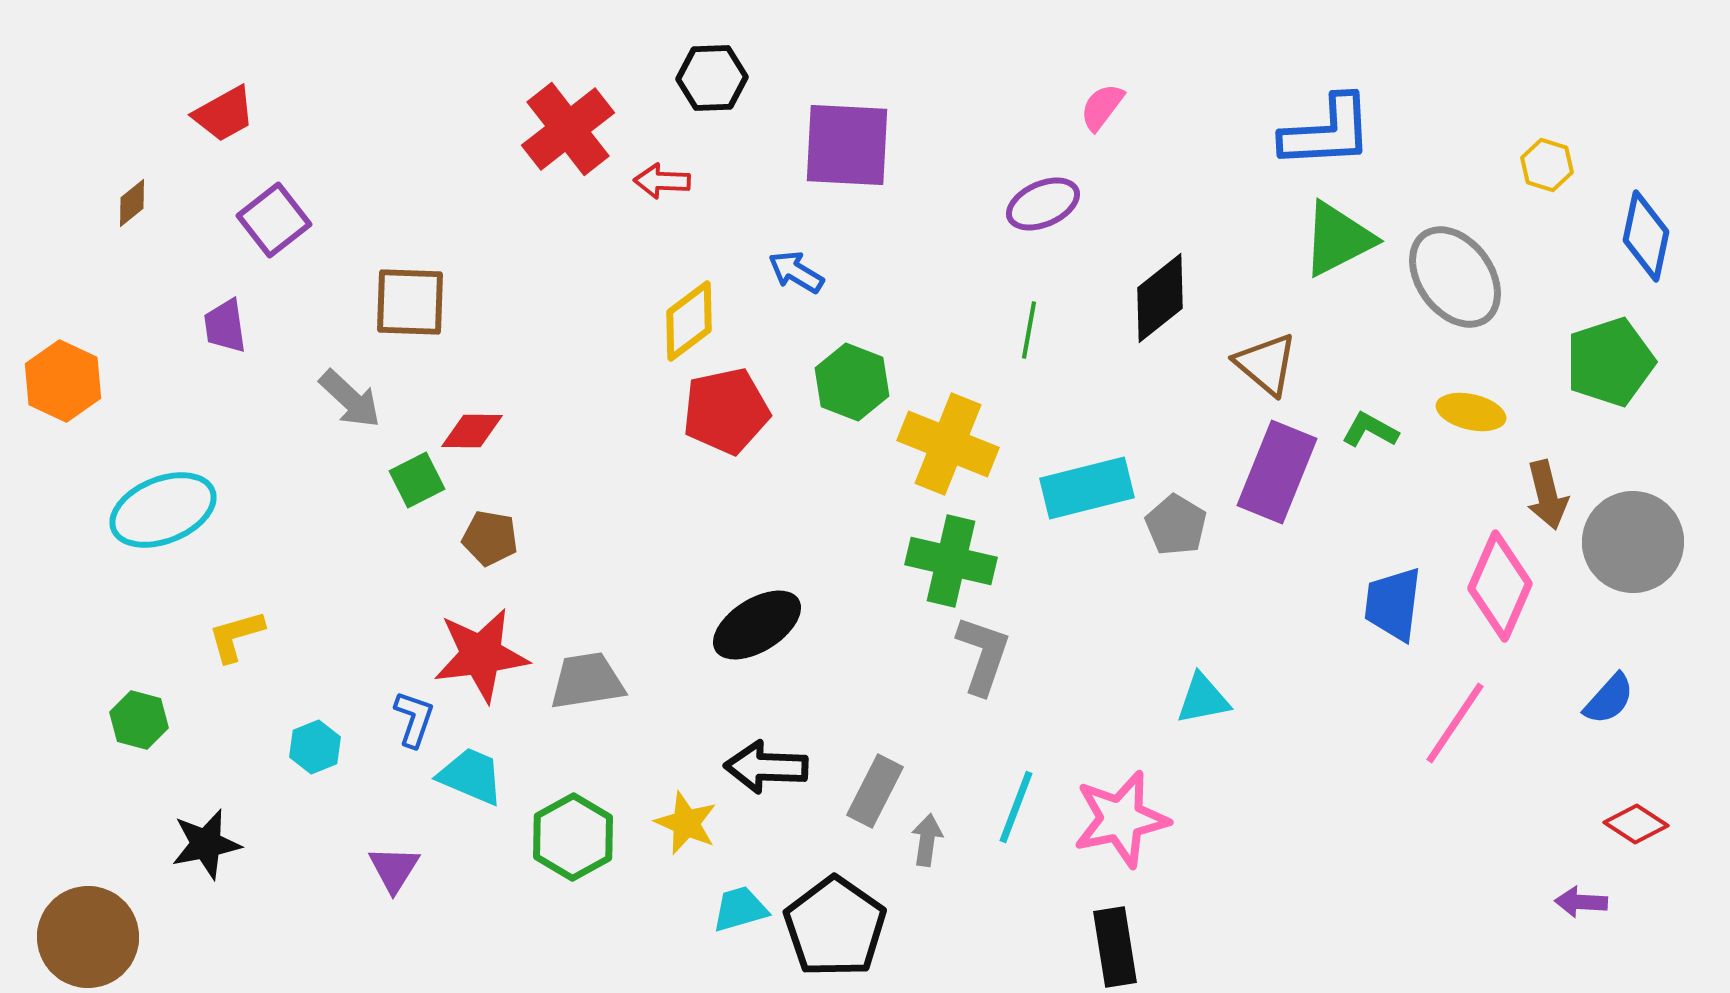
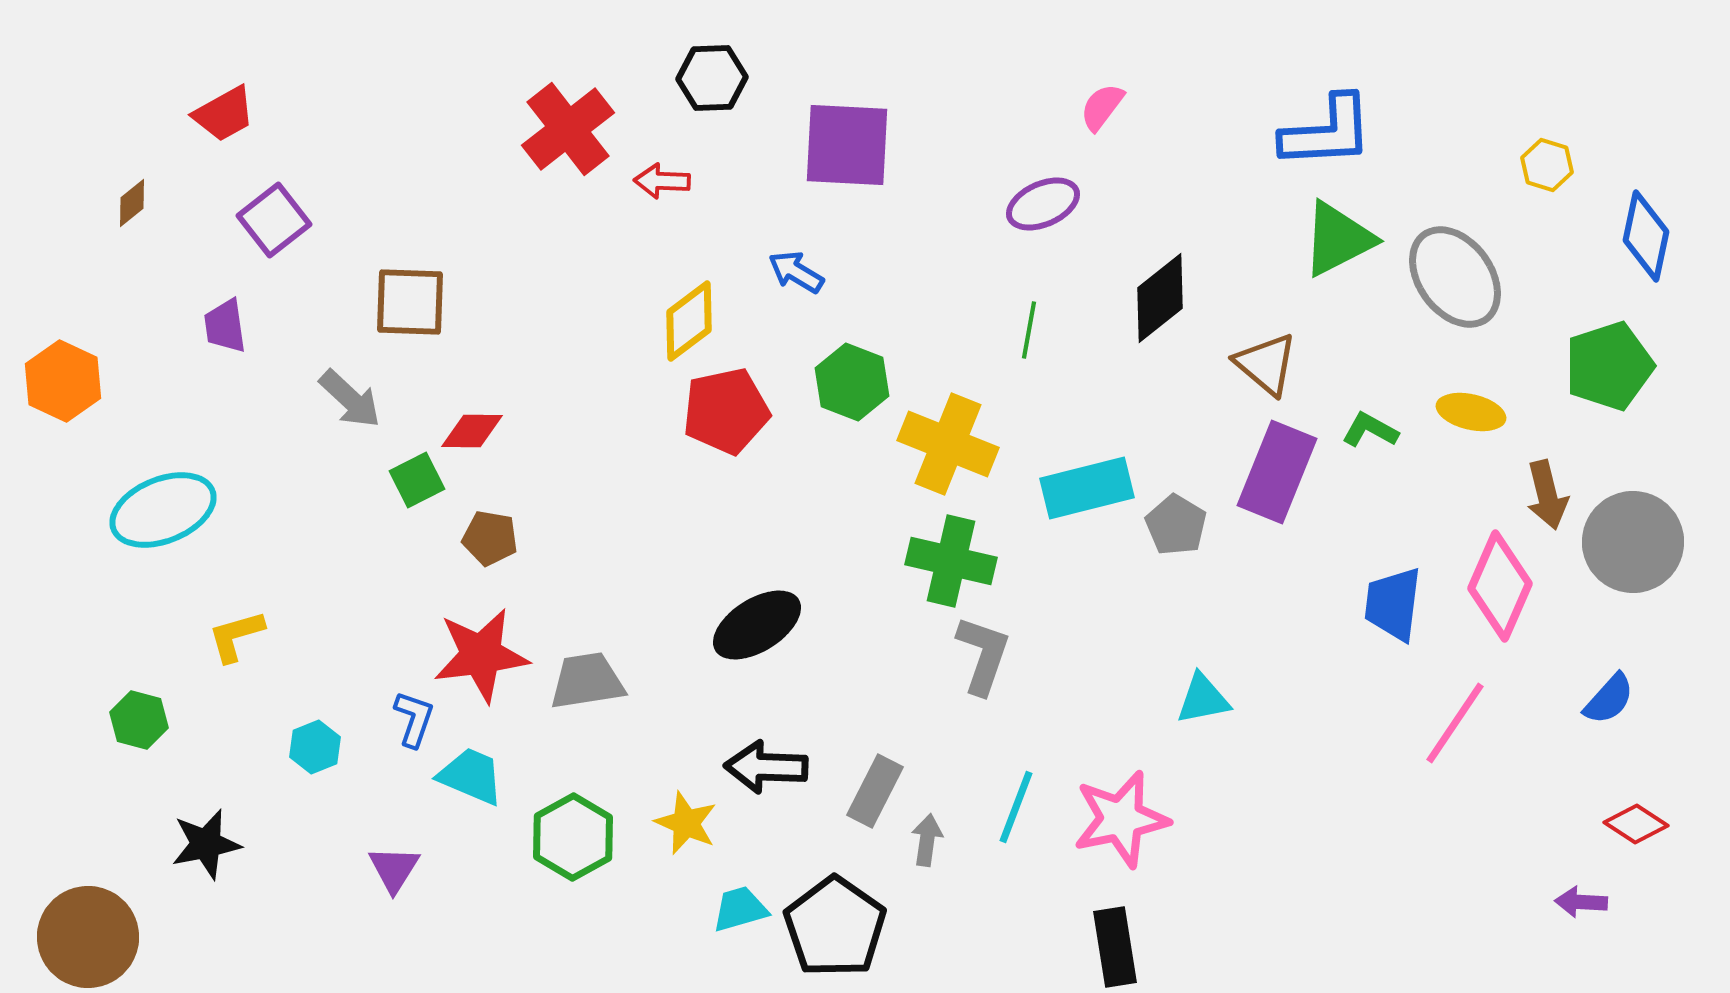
green pentagon at (1610, 362): moved 1 px left, 4 px down
